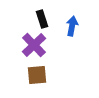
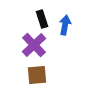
blue arrow: moved 7 px left, 1 px up
